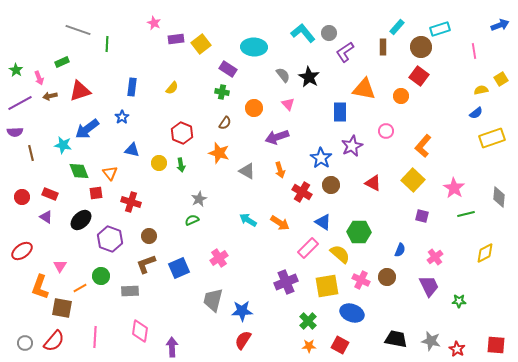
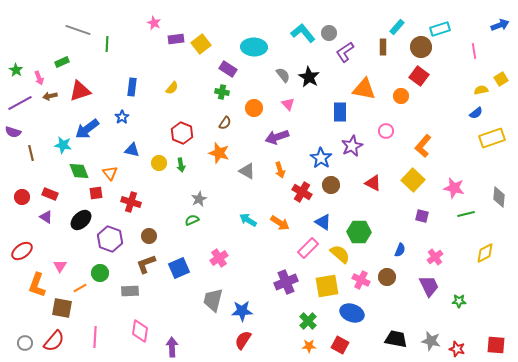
purple semicircle at (15, 132): moved 2 px left; rotated 21 degrees clockwise
pink star at (454, 188): rotated 20 degrees counterclockwise
green circle at (101, 276): moved 1 px left, 3 px up
orange L-shape at (40, 287): moved 3 px left, 2 px up
red star at (457, 349): rotated 14 degrees counterclockwise
